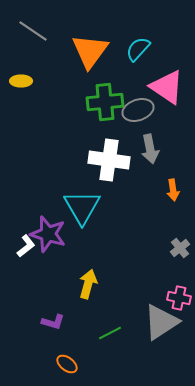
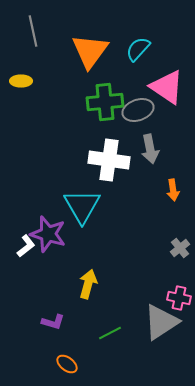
gray line: rotated 44 degrees clockwise
cyan triangle: moved 1 px up
